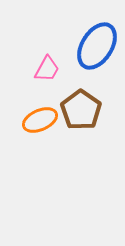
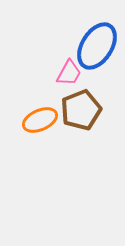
pink trapezoid: moved 22 px right, 4 px down
brown pentagon: rotated 15 degrees clockwise
